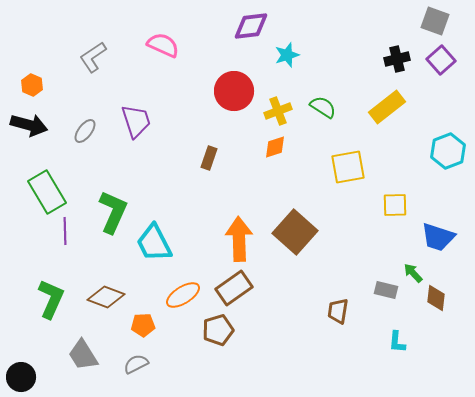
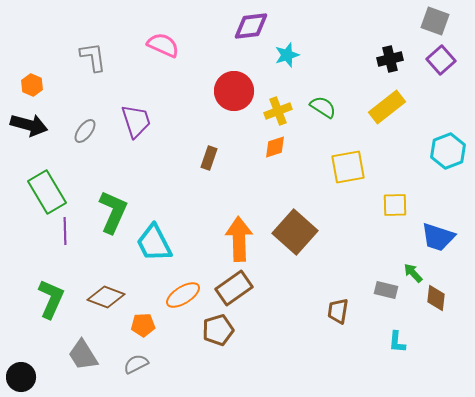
gray L-shape at (93, 57): rotated 116 degrees clockwise
black cross at (397, 59): moved 7 px left
